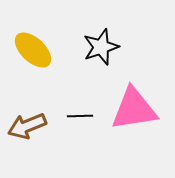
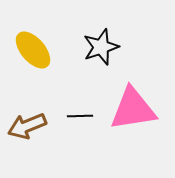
yellow ellipse: rotated 6 degrees clockwise
pink triangle: moved 1 px left
